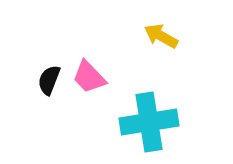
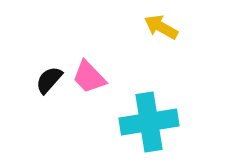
yellow arrow: moved 9 px up
black semicircle: rotated 20 degrees clockwise
